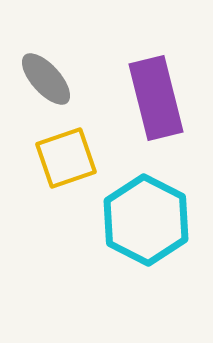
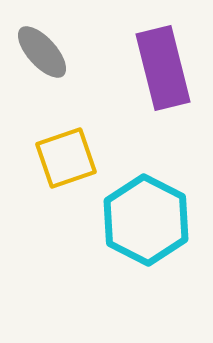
gray ellipse: moved 4 px left, 27 px up
purple rectangle: moved 7 px right, 30 px up
